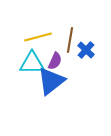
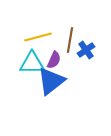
blue cross: rotated 12 degrees clockwise
purple semicircle: moved 1 px left, 1 px up
